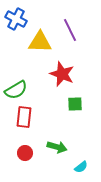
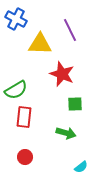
yellow triangle: moved 2 px down
green arrow: moved 9 px right, 14 px up
red circle: moved 4 px down
